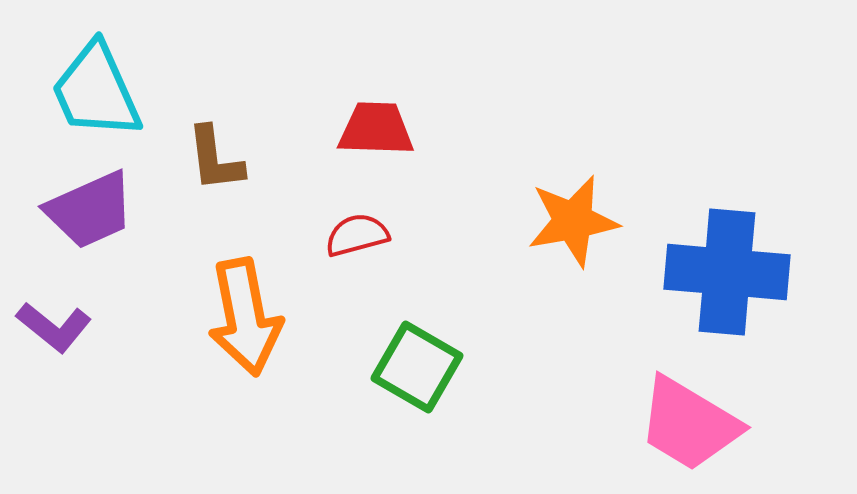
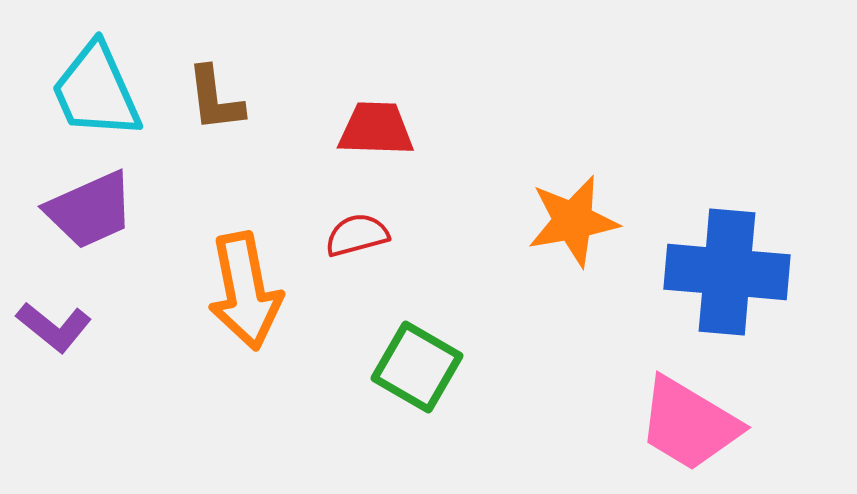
brown L-shape: moved 60 px up
orange arrow: moved 26 px up
